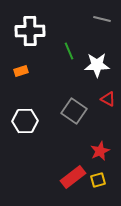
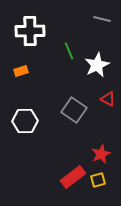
white star: rotated 25 degrees counterclockwise
gray square: moved 1 px up
red star: moved 1 px right, 3 px down
